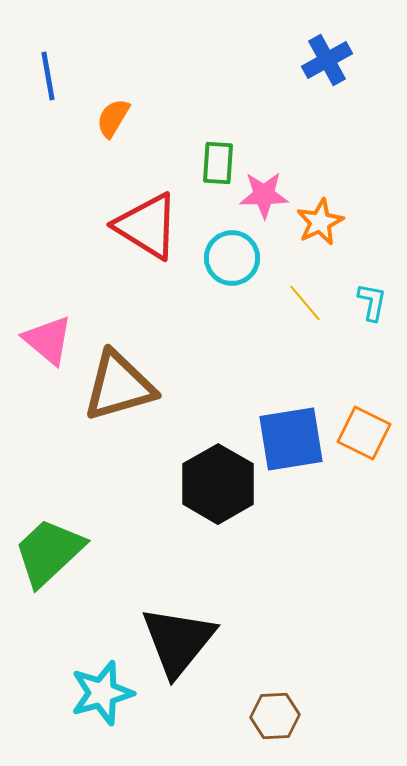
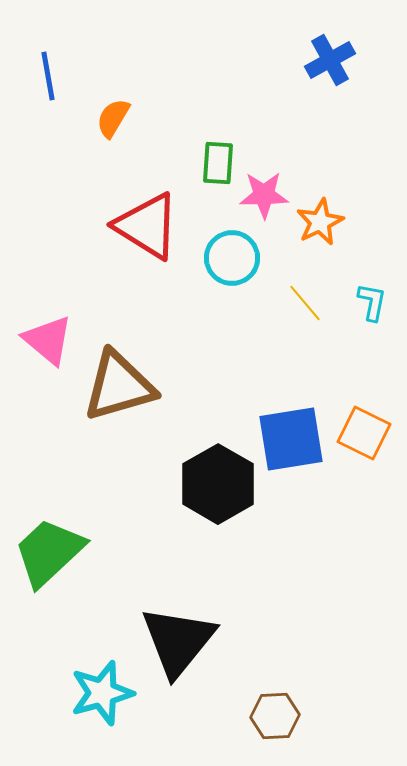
blue cross: moved 3 px right
